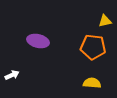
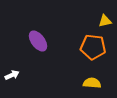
purple ellipse: rotated 40 degrees clockwise
